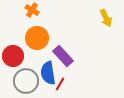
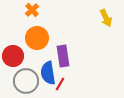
orange cross: rotated 16 degrees clockwise
purple rectangle: rotated 35 degrees clockwise
